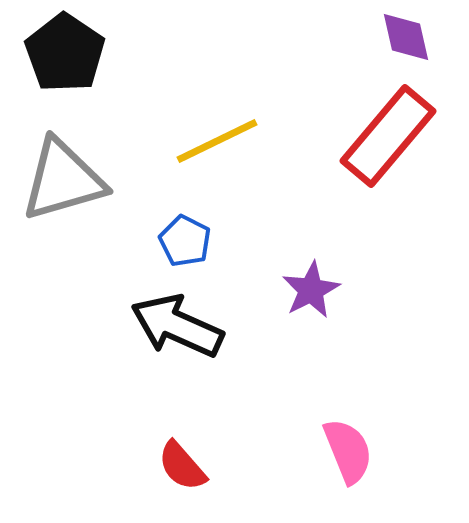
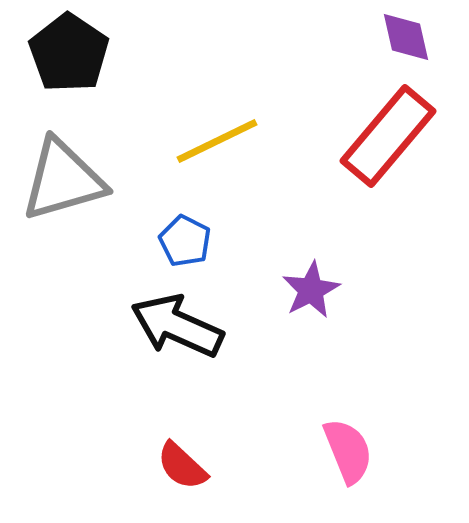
black pentagon: moved 4 px right
red semicircle: rotated 6 degrees counterclockwise
